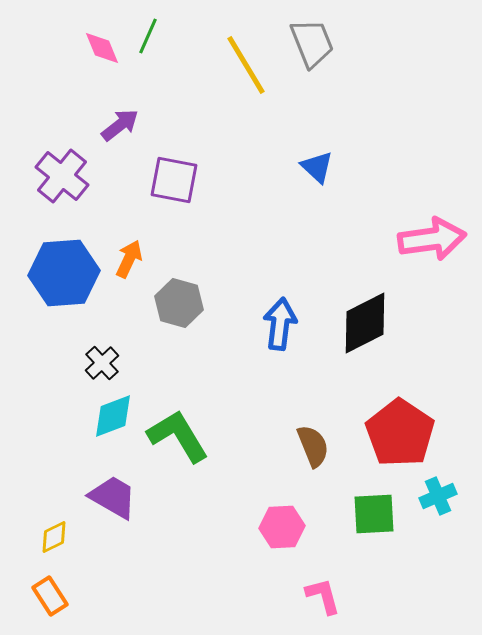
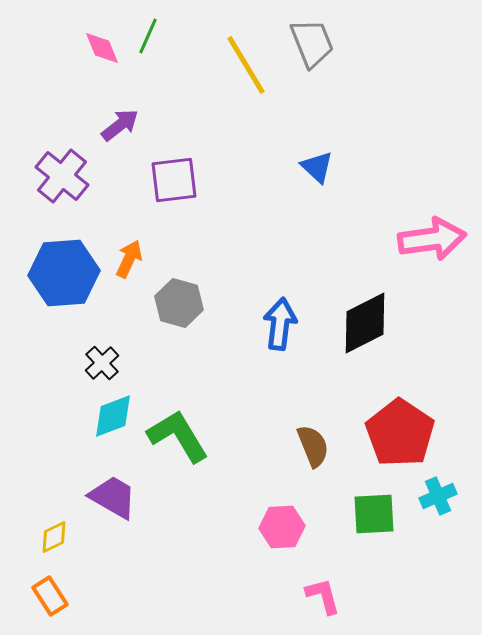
purple square: rotated 18 degrees counterclockwise
